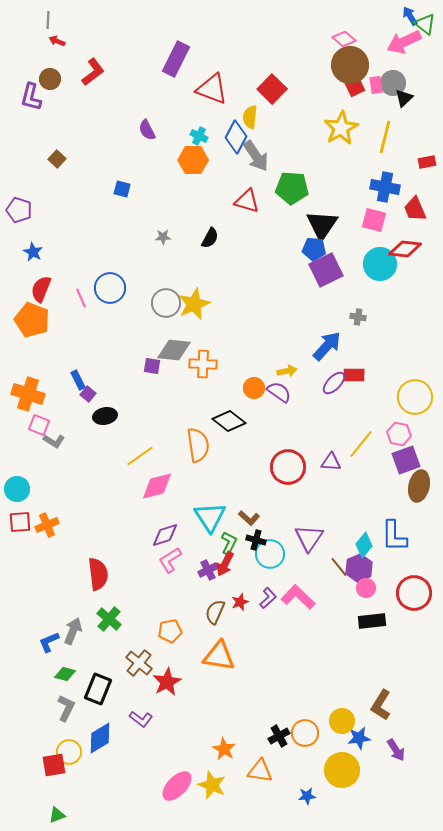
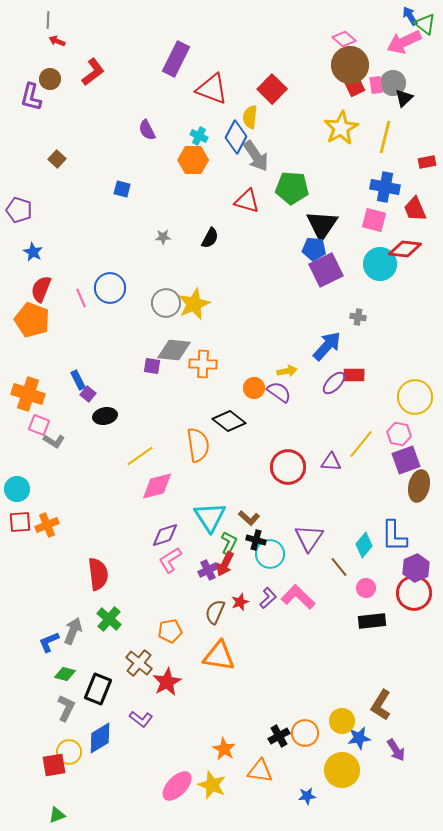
purple hexagon at (359, 568): moved 57 px right
